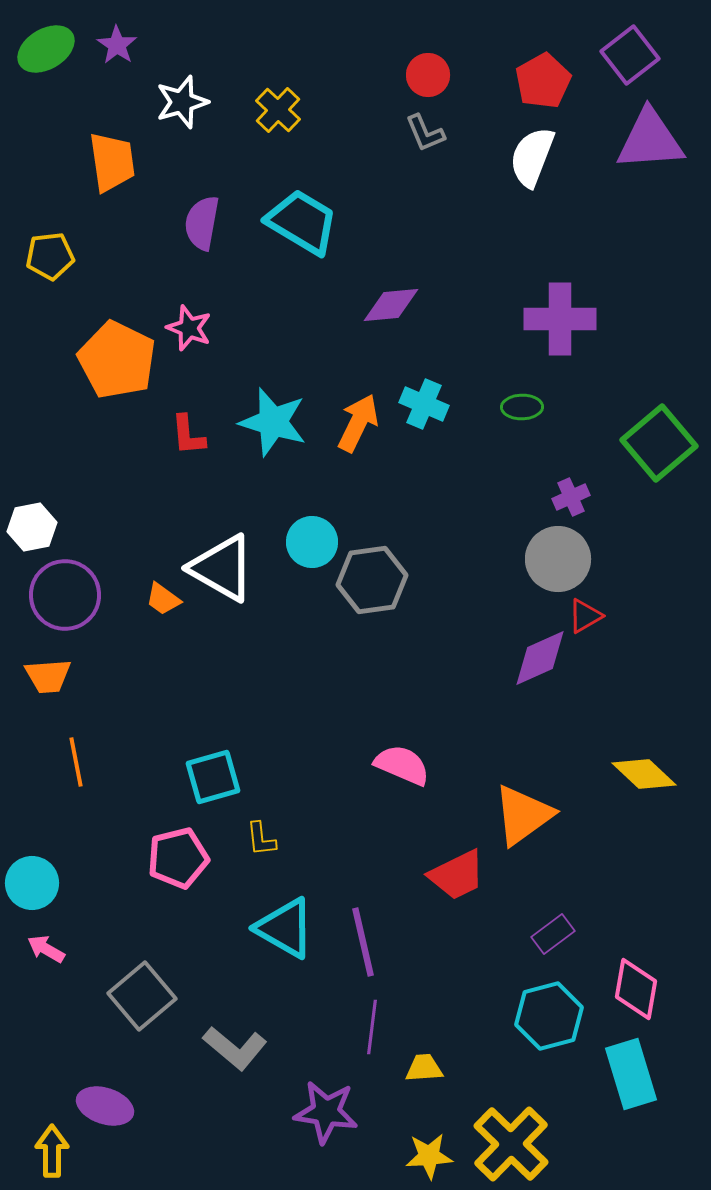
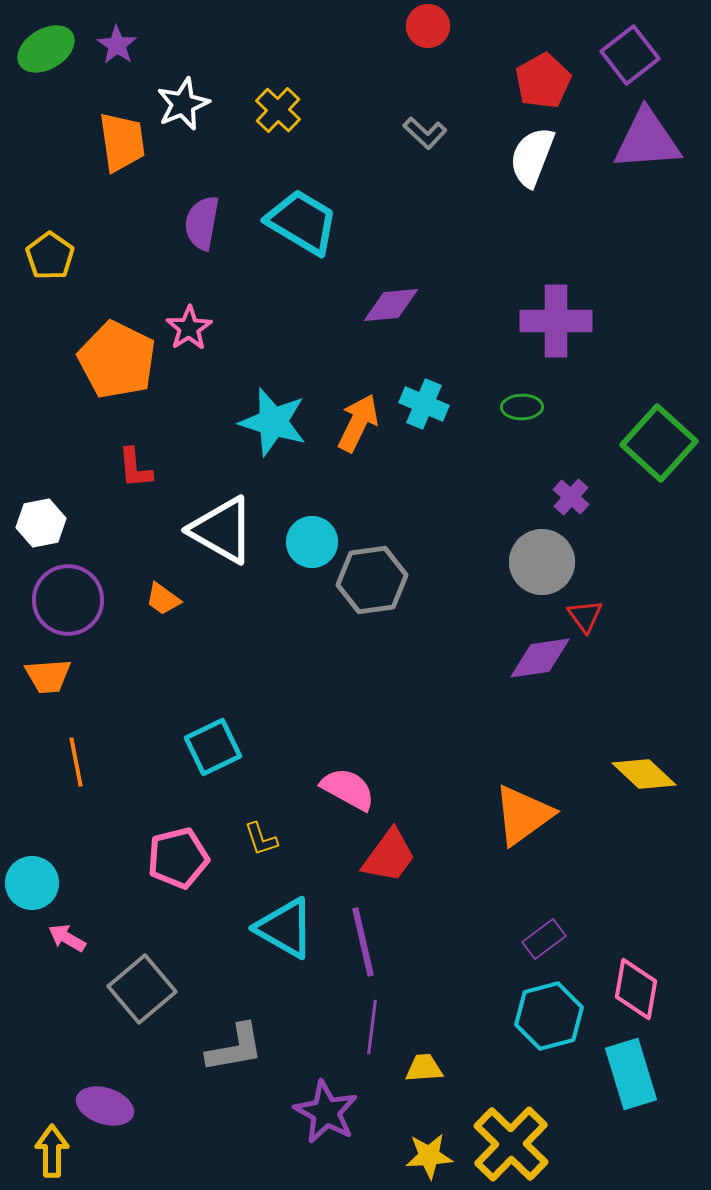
red circle at (428, 75): moved 49 px up
white star at (182, 102): moved 1 px right, 2 px down; rotated 6 degrees counterclockwise
gray L-shape at (425, 133): rotated 24 degrees counterclockwise
purple triangle at (650, 140): moved 3 px left
orange trapezoid at (112, 162): moved 10 px right, 20 px up
yellow pentagon at (50, 256): rotated 30 degrees counterclockwise
purple cross at (560, 319): moved 4 px left, 2 px down
pink star at (189, 328): rotated 18 degrees clockwise
red L-shape at (188, 435): moved 53 px left, 33 px down
green square at (659, 443): rotated 8 degrees counterclockwise
purple cross at (571, 497): rotated 24 degrees counterclockwise
white hexagon at (32, 527): moved 9 px right, 4 px up
gray circle at (558, 559): moved 16 px left, 3 px down
white triangle at (222, 568): moved 38 px up
purple circle at (65, 595): moved 3 px right, 5 px down
red triangle at (585, 616): rotated 36 degrees counterclockwise
purple diamond at (540, 658): rotated 16 degrees clockwise
pink semicircle at (402, 765): moved 54 px left, 24 px down; rotated 6 degrees clockwise
cyan square at (213, 777): moved 30 px up; rotated 10 degrees counterclockwise
yellow L-shape at (261, 839): rotated 12 degrees counterclockwise
red trapezoid at (457, 875): moved 68 px left, 19 px up; rotated 28 degrees counterclockwise
purple rectangle at (553, 934): moved 9 px left, 5 px down
pink arrow at (46, 949): moved 21 px right, 11 px up
gray square at (142, 996): moved 7 px up
gray L-shape at (235, 1048): rotated 50 degrees counterclockwise
purple star at (326, 1112): rotated 20 degrees clockwise
